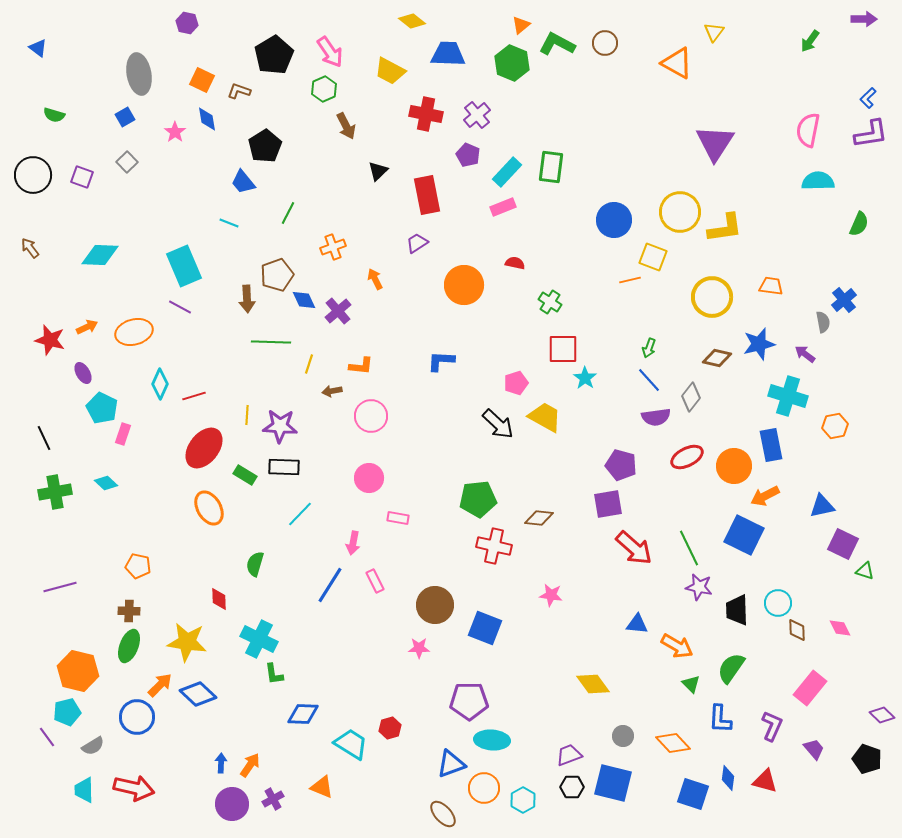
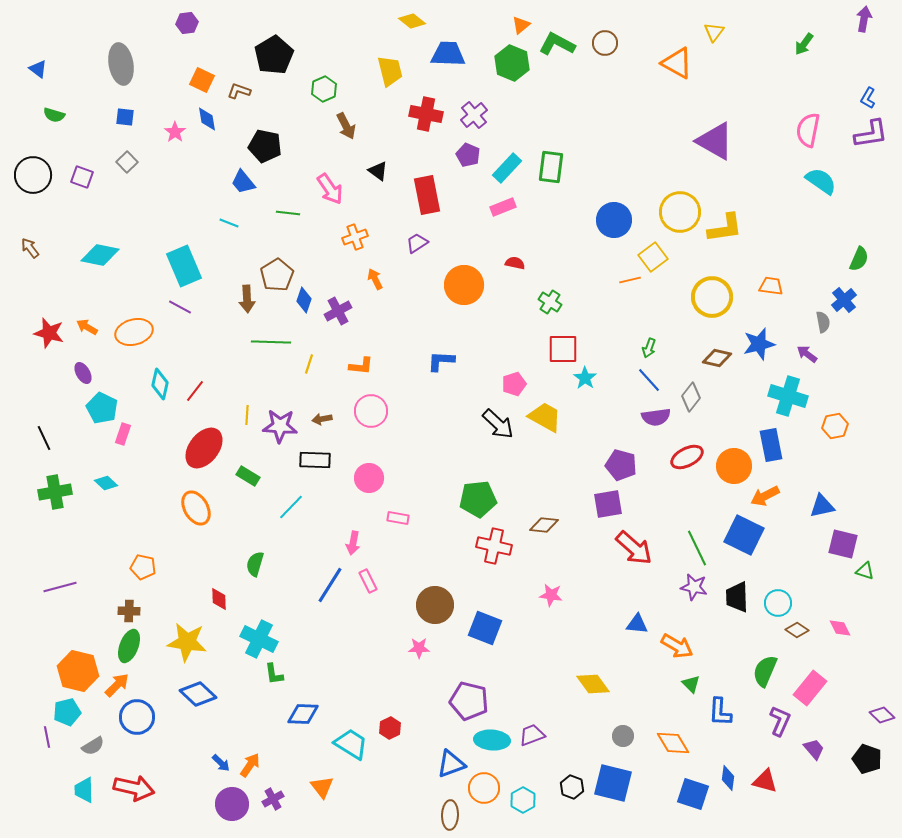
purple arrow at (864, 19): rotated 80 degrees counterclockwise
purple hexagon at (187, 23): rotated 20 degrees counterclockwise
green arrow at (810, 41): moved 6 px left, 3 px down
blue triangle at (38, 48): moved 21 px down
pink arrow at (330, 52): moved 137 px down
yellow trapezoid at (390, 71): rotated 132 degrees counterclockwise
gray ellipse at (139, 74): moved 18 px left, 10 px up
blue L-shape at (868, 98): rotated 15 degrees counterclockwise
purple cross at (477, 115): moved 3 px left
blue square at (125, 117): rotated 36 degrees clockwise
purple triangle at (715, 143): moved 2 px up; rotated 33 degrees counterclockwise
black pentagon at (265, 146): rotated 28 degrees counterclockwise
black triangle at (378, 171): rotated 40 degrees counterclockwise
cyan rectangle at (507, 172): moved 4 px up
cyan semicircle at (818, 181): moved 3 px right; rotated 36 degrees clockwise
green line at (288, 213): rotated 70 degrees clockwise
green semicircle at (859, 224): moved 35 px down
orange cross at (333, 247): moved 22 px right, 10 px up
cyan diamond at (100, 255): rotated 9 degrees clockwise
yellow square at (653, 257): rotated 32 degrees clockwise
brown pentagon at (277, 275): rotated 12 degrees counterclockwise
blue diamond at (304, 300): rotated 45 degrees clockwise
purple cross at (338, 311): rotated 12 degrees clockwise
orange arrow at (87, 327): rotated 125 degrees counterclockwise
red star at (50, 340): moved 1 px left, 7 px up
purple arrow at (805, 354): moved 2 px right
pink pentagon at (516, 383): moved 2 px left, 1 px down
cyan diamond at (160, 384): rotated 12 degrees counterclockwise
brown arrow at (332, 391): moved 10 px left, 28 px down
red line at (194, 396): moved 1 px right, 5 px up; rotated 35 degrees counterclockwise
pink circle at (371, 416): moved 5 px up
black rectangle at (284, 467): moved 31 px right, 7 px up
green rectangle at (245, 475): moved 3 px right, 1 px down
orange ellipse at (209, 508): moved 13 px left
cyan line at (300, 514): moved 9 px left, 7 px up
brown diamond at (539, 518): moved 5 px right, 7 px down
purple square at (843, 544): rotated 12 degrees counterclockwise
green line at (689, 548): moved 8 px right
orange pentagon at (138, 566): moved 5 px right, 1 px down
pink rectangle at (375, 581): moved 7 px left
purple star at (699, 587): moved 5 px left
black trapezoid at (737, 610): moved 13 px up
brown diamond at (797, 630): rotated 55 degrees counterclockwise
green semicircle at (731, 668): moved 34 px right, 3 px down; rotated 12 degrees counterclockwise
orange arrow at (160, 685): moved 43 px left
purple pentagon at (469, 701): rotated 15 degrees clockwise
blue L-shape at (720, 719): moved 7 px up
purple L-shape at (772, 726): moved 8 px right, 5 px up
red hexagon at (390, 728): rotated 10 degrees counterclockwise
purple line at (47, 737): rotated 25 degrees clockwise
orange diamond at (673, 743): rotated 12 degrees clockwise
purple trapezoid at (569, 755): moved 37 px left, 20 px up
blue arrow at (221, 763): rotated 132 degrees clockwise
orange triangle at (322, 787): rotated 30 degrees clockwise
black hexagon at (572, 787): rotated 20 degrees clockwise
brown ellipse at (443, 814): moved 7 px right, 1 px down; rotated 44 degrees clockwise
